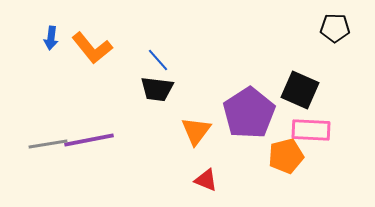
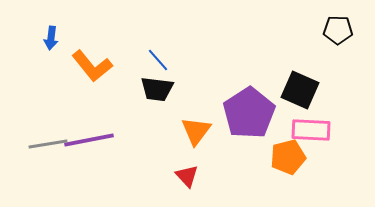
black pentagon: moved 3 px right, 2 px down
orange L-shape: moved 18 px down
orange pentagon: moved 2 px right, 1 px down
red triangle: moved 19 px left, 4 px up; rotated 25 degrees clockwise
